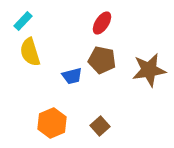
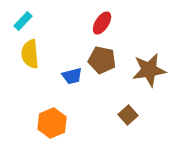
yellow semicircle: moved 2 px down; rotated 12 degrees clockwise
brown square: moved 28 px right, 11 px up
